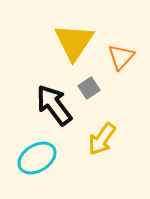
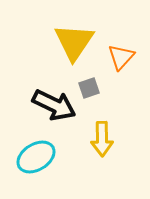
gray square: rotated 15 degrees clockwise
black arrow: rotated 153 degrees clockwise
yellow arrow: rotated 36 degrees counterclockwise
cyan ellipse: moved 1 px left, 1 px up
